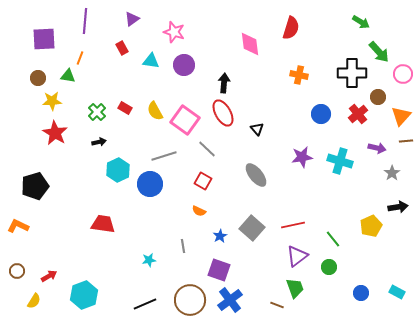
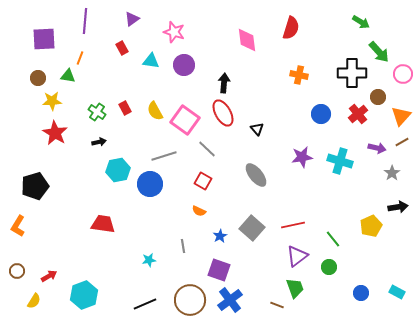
pink diamond at (250, 44): moved 3 px left, 4 px up
red rectangle at (125, 108): rotated 32 degrees clockwise
green cross at (97, 112): rotated 12 degrees counterclockwise
brown line at (406, 141): moved 4 px left, 1 px down; rotated 24 degrees counterclockwise
cyan hexagon at (118, 170): rotated 15 degrees clockwise
orange L-shape at (18, 226): rotated 85 degrees counterclockwise
